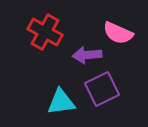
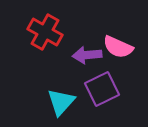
pink semicircle: moved 14 px down
cyan triangle: rotated 40 degrees counterclockwise
